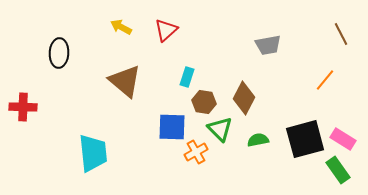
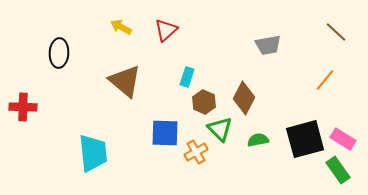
brown line: moved 5 px left, 2 px up; rotated 20 degrees counterclockwise
brown hexagon: rotated 15 degrees clockwise
blue square: moved 7 px left, 6 px down
